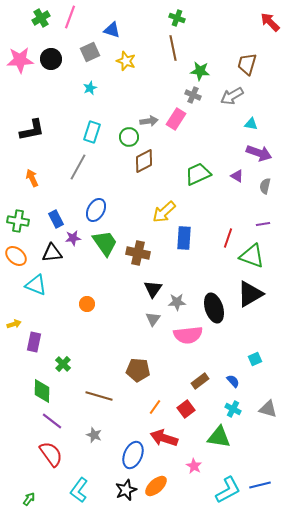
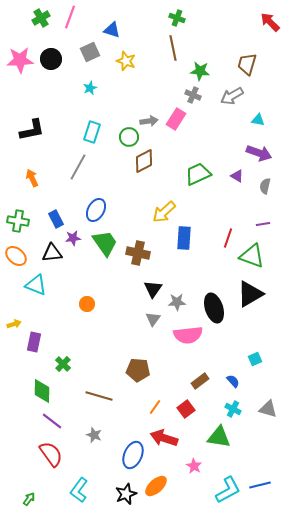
cyan triangle at (251, 124): moved 7 px right, 4 px up
black star at (126, 490): moved 4 px down
